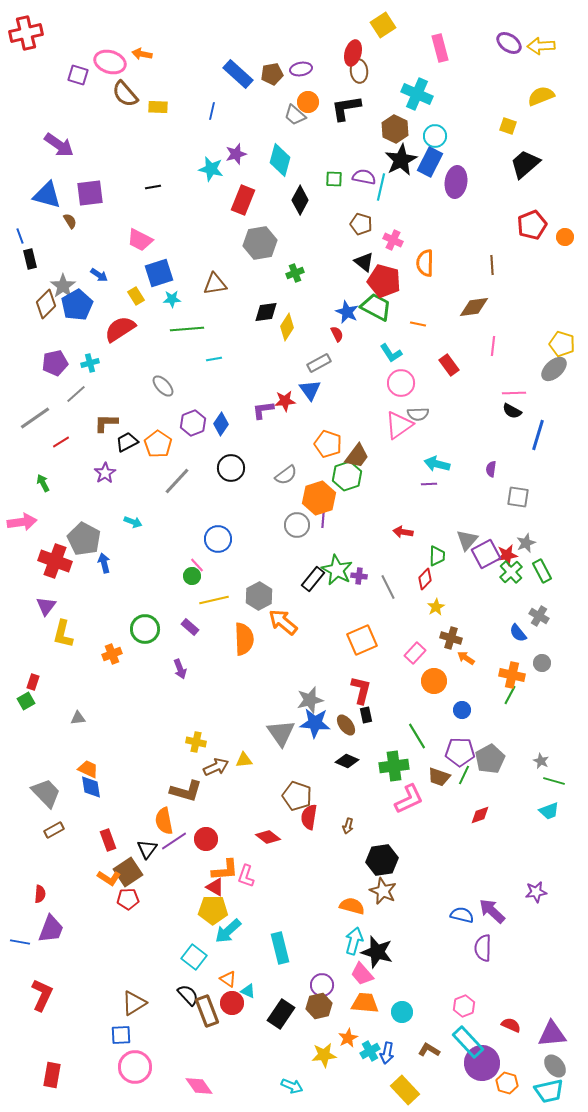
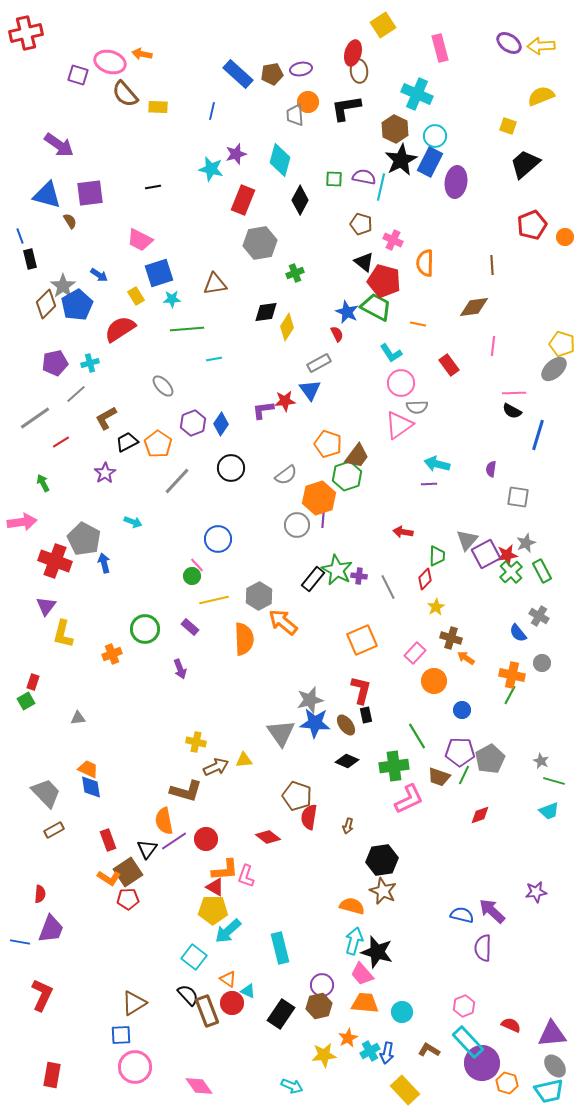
gray trapezoid at (295, 115): rotated 45 degrees clockwise
gray semicircle at (418, 414): moved 1 px left, 7 px up
brown L-shape at (106, 423): moved 5 px up; rotated 30 degrees counterclockwise
